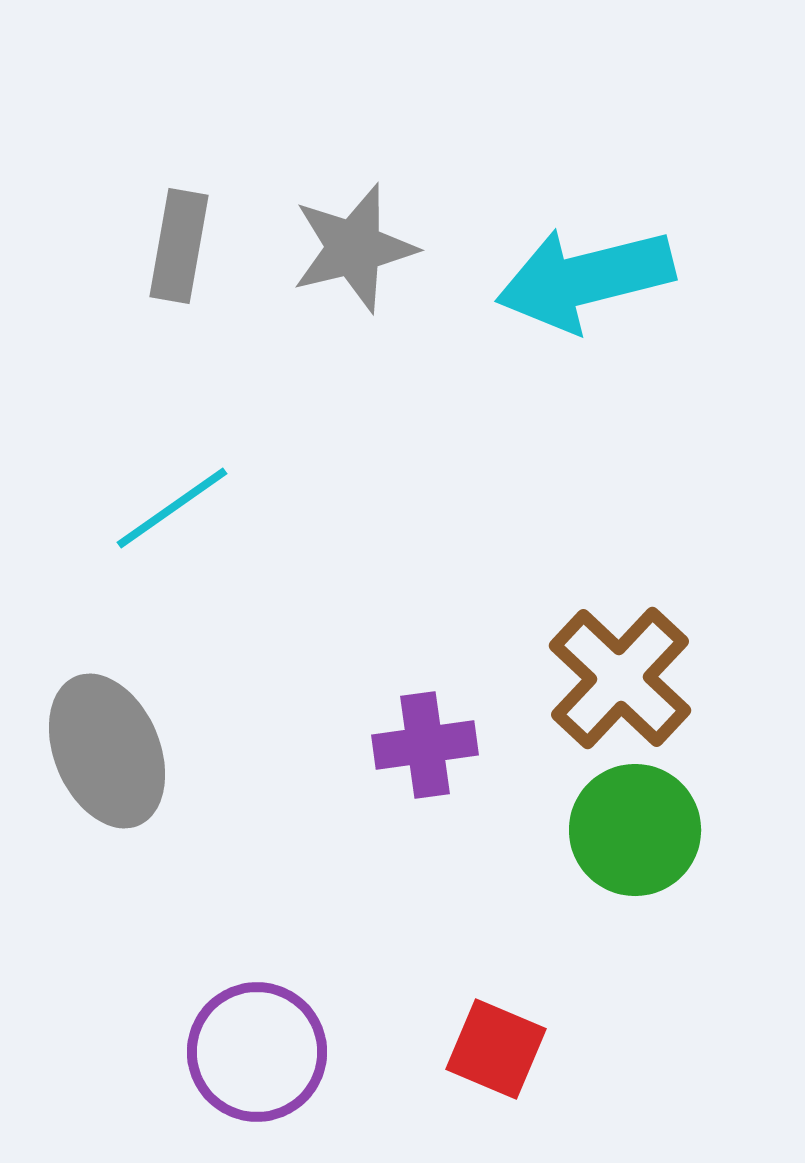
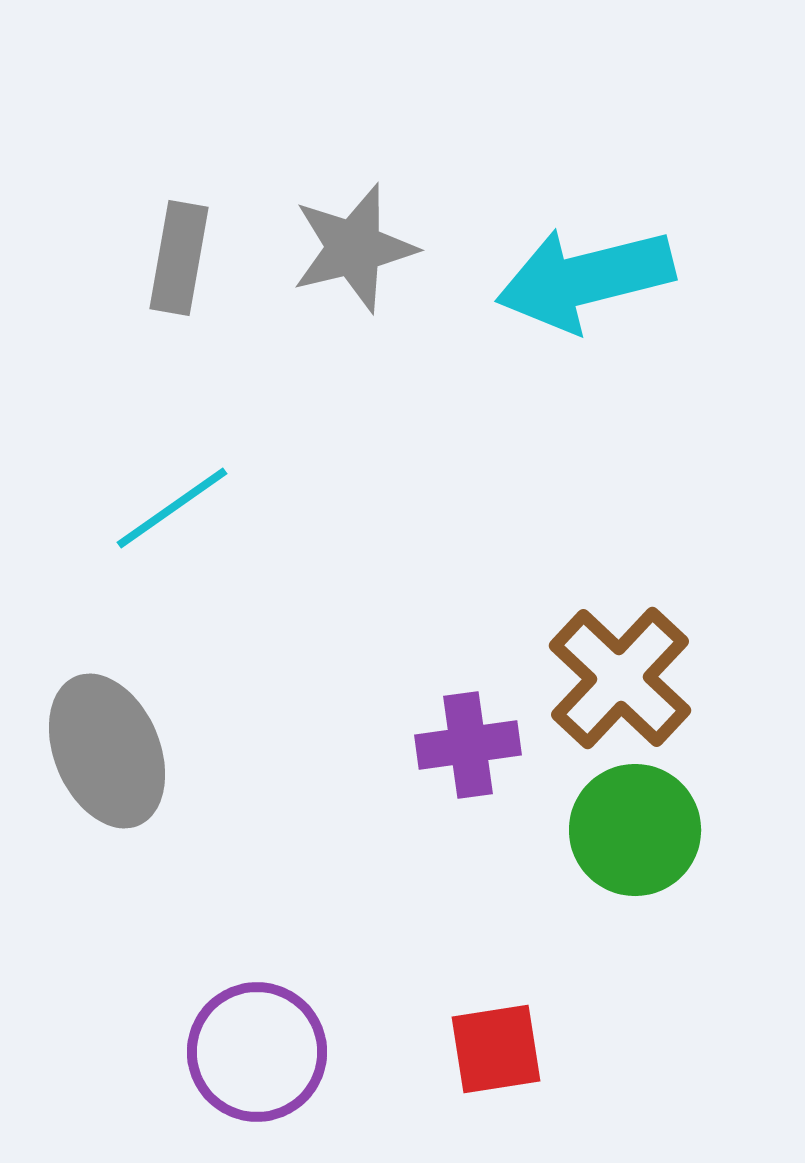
gray rectangle: moved 12 px down
purple cross: moved 43 px right
red square: rotated 32 degrees counterclockwise
